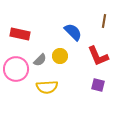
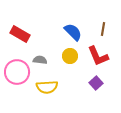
brown line: moved 1 px left, 8 px down
red rectangle: rotated 18 degrees clockwise
yellow circle: moved 10 px right
gray semicircle: rotated 128 degrees counterclockwise
pink circle: moved 1 px right, 3 px down
purple square: moved 2 px left, 2 px up; rotated 32 degrees clockwise
